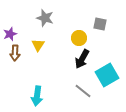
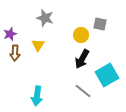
yellow circle: moved 2 px right, 3 px up
